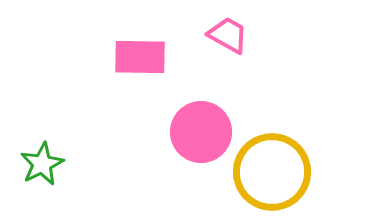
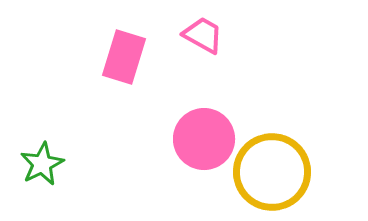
pink trapezoid: moved 25 px left
pink rectangle: moved 16 px left; rotated 74 degrees counterclockwise
pink circle: moved 3 px right, 7 px down
